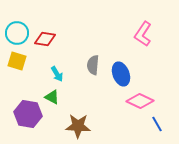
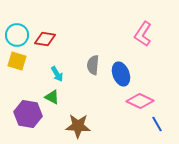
cyan circle: moved 2 px down
